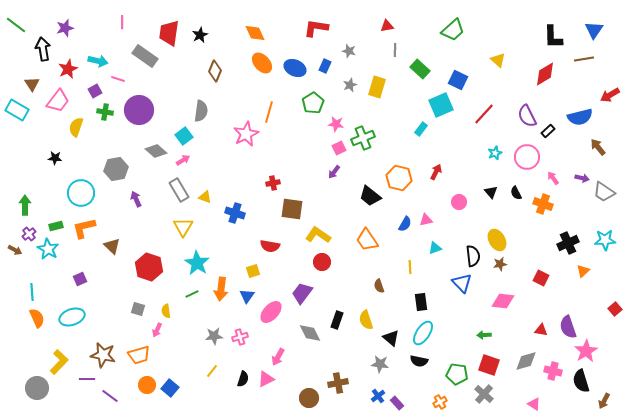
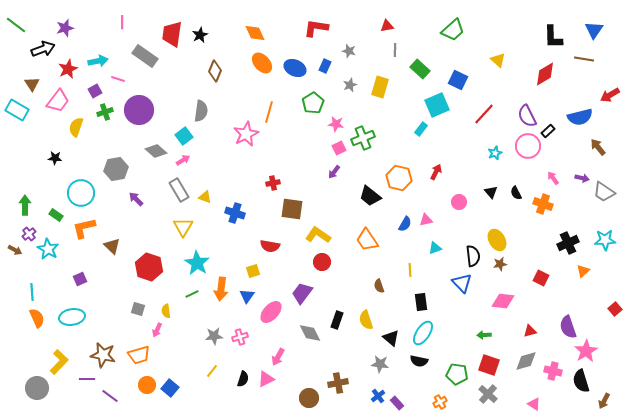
red trapezoid at (169, 33): moved 3 px right, 1 px down
black arrow at (43, 49): rotated 80 degrees clockwise
brown line at (584, 59): rotated 18 degrees clockwise
cyan arrow at (98, 61): rotated 24 degrees counterclockwise
yellow rectangle at (377, 87): moved 3 px right
cyan square at (441, 105): moved 4 px left
green cross at (105, 112): rotated 28 degrees counterclockwise
pink circle at (527, 157): moved 1 px right, 11 px up
purple arrow at (136, 199): rotated 21 degrees counterclockwise
green rectangle at (56, 226): moved 11 px up; rotated 48 degrees clockwise
yellow line at (410, 267): moved 3 px down
cyan ellipse at (72, 317): rotated 10 degrees clockwise
red triangle at (541, 330): moved 11 px left, 1 px down; rotated 24 degrees counterclockwise
gray cross at (484, 394): moved 4 px right
